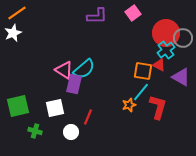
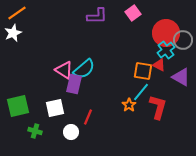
gray circle: moved 2 px down
orange star: rotated 16 degrees counterclockwise
